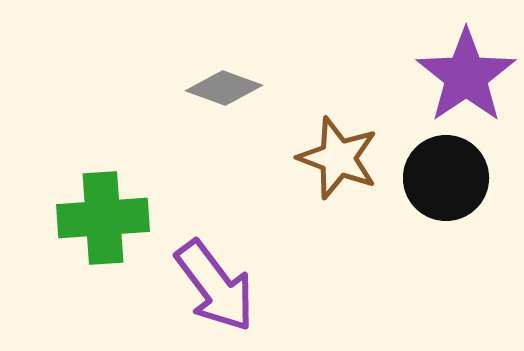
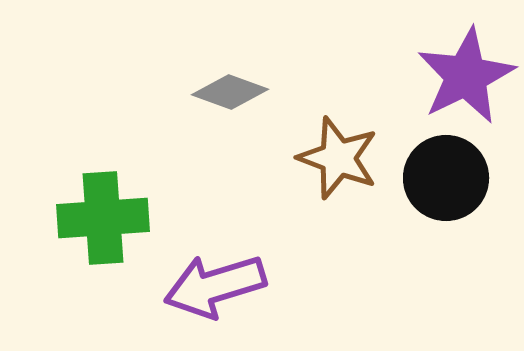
purple star: rotated 8 degrees clockwise
gray diamond: moved 6 px right, 4 px down
purple arrow: rotated 110 degrees clockwise
